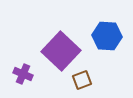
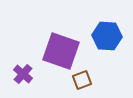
purple square: rotated 24 degrees counterclockwise
purple cross: rotated 18 degrees clockwise
